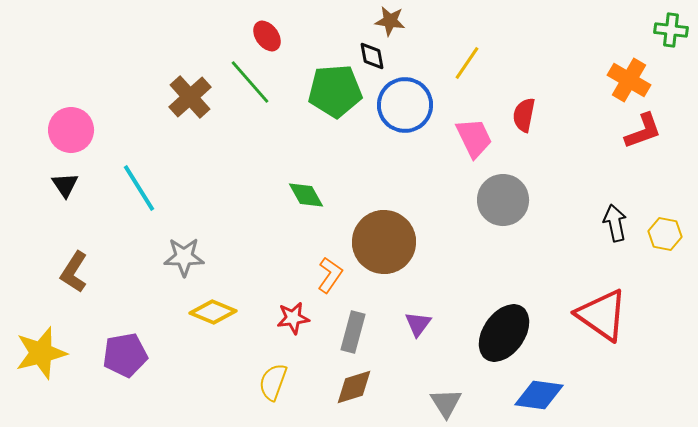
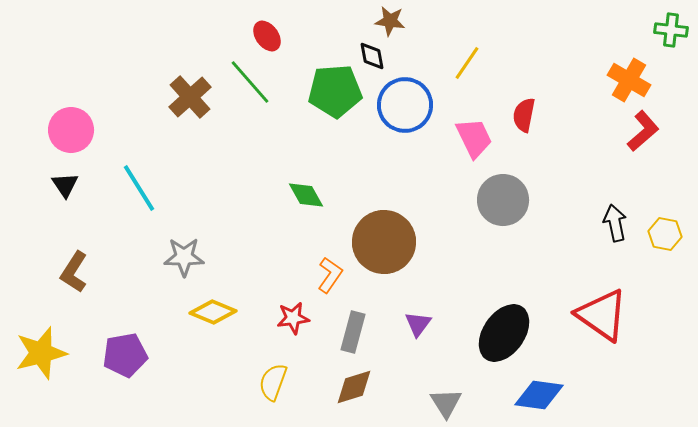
red L-shape: rotated 21 degrees counterclockwise
